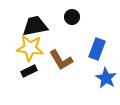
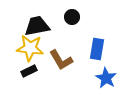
black trapezoid: moved 2 px right
blue rectangle: rotated 10 degrees counterclockwise
